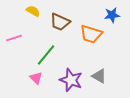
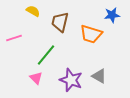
brown trapezoid: rotated 80 degrees clockwise
